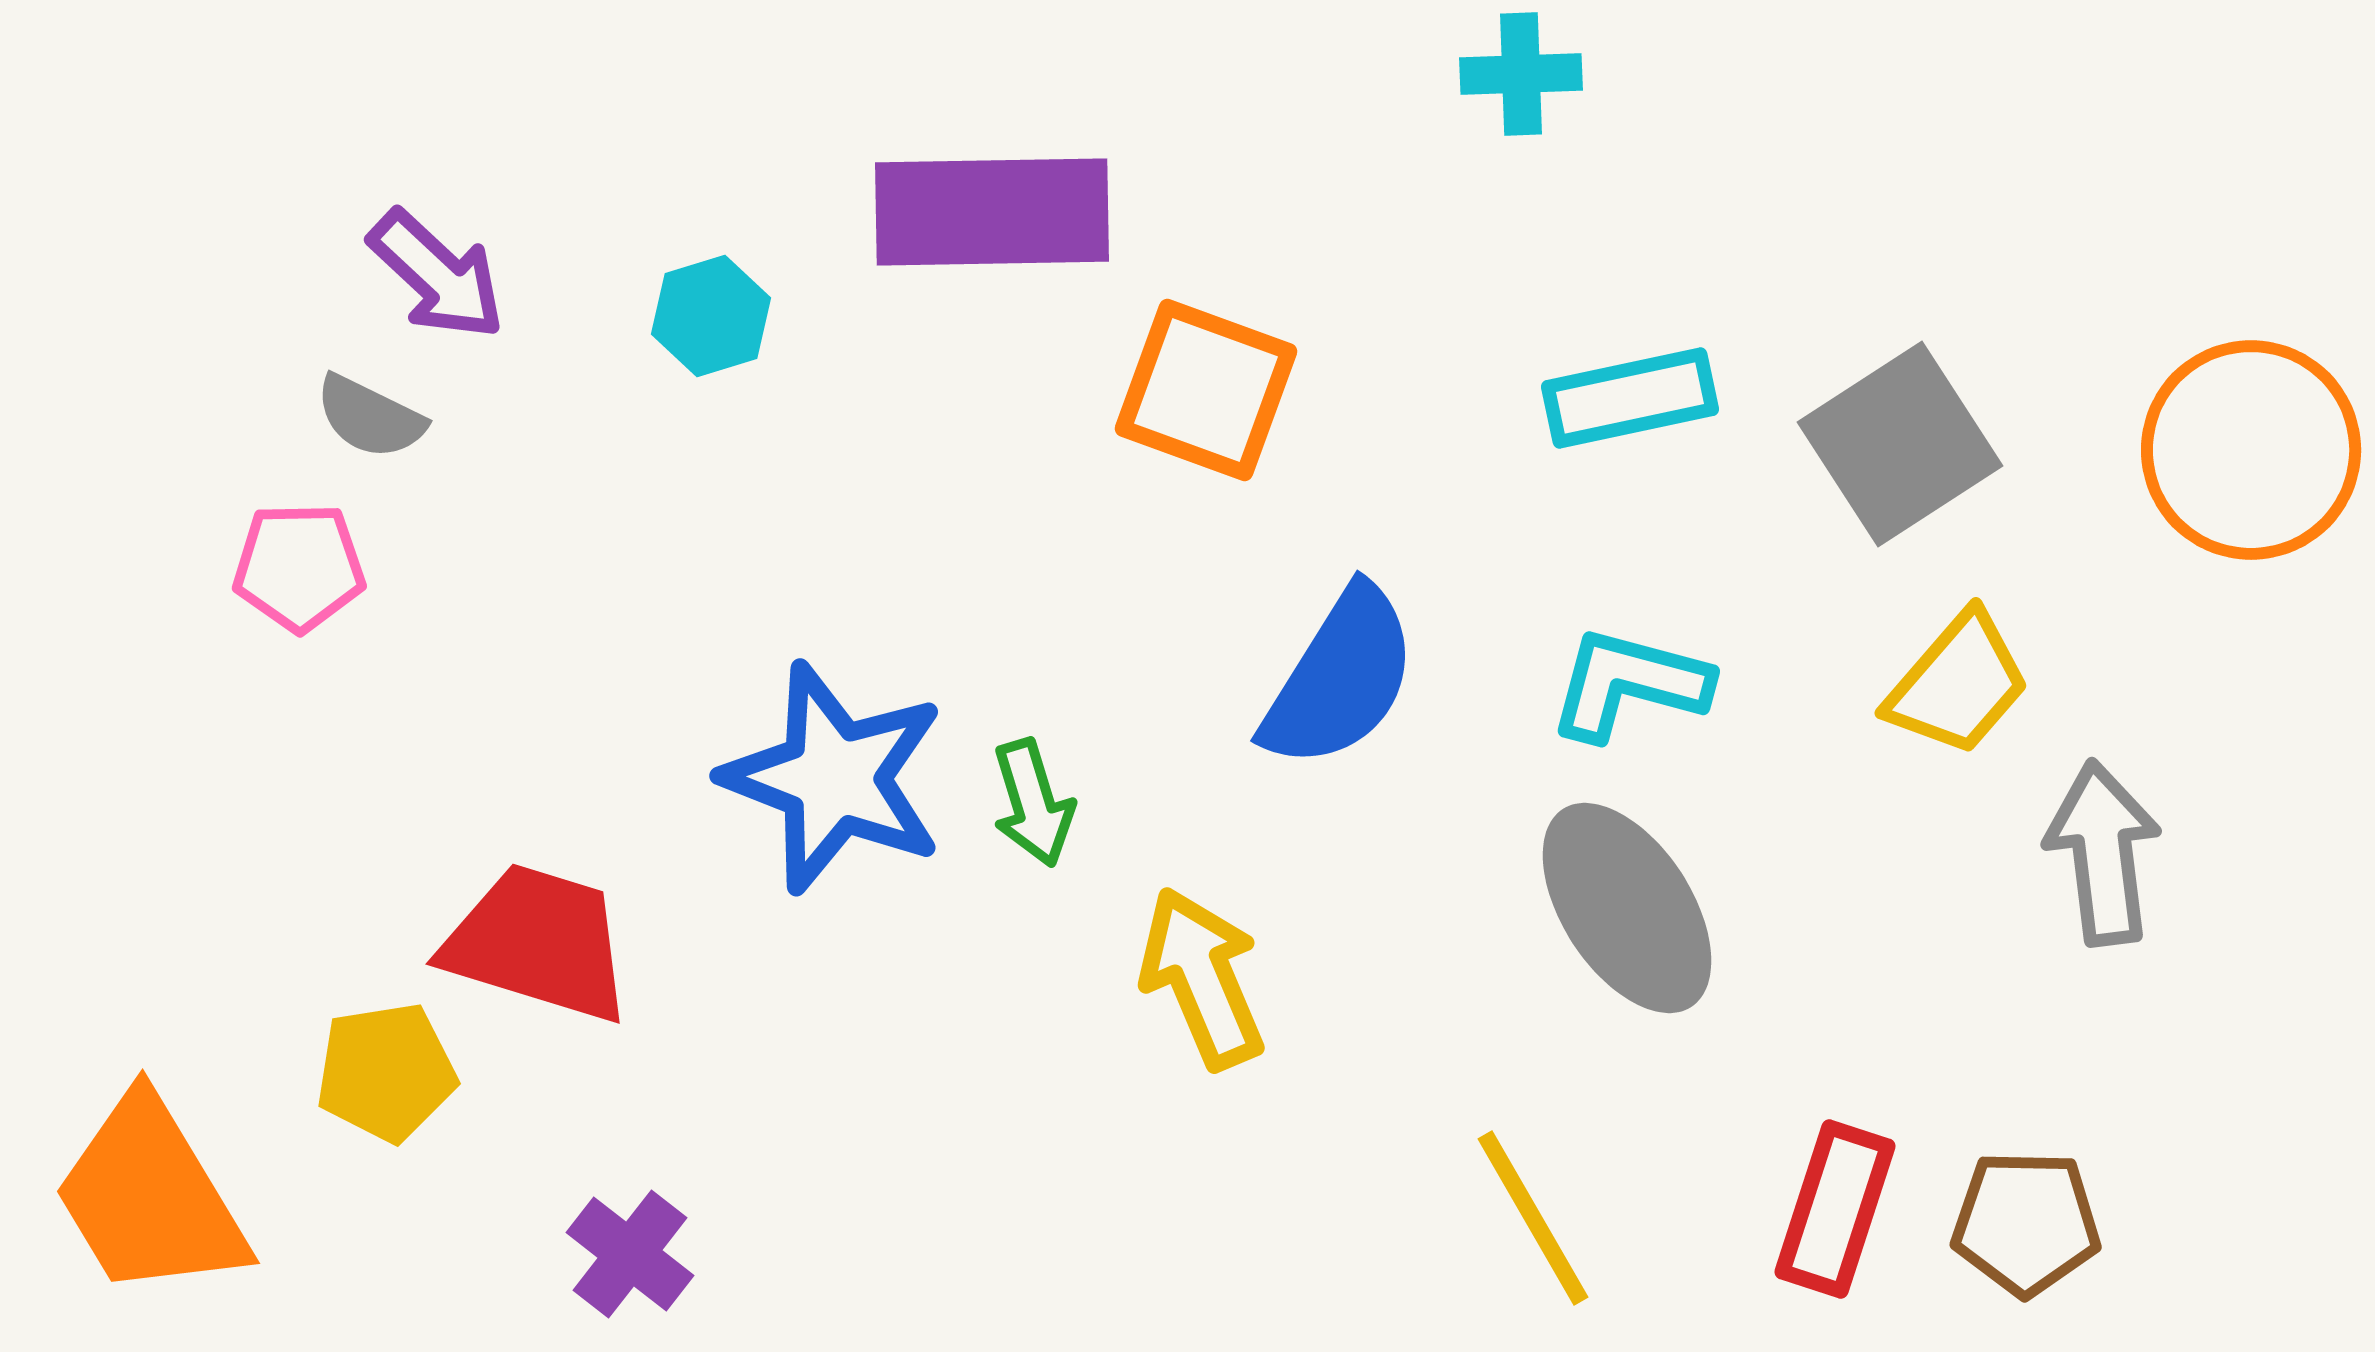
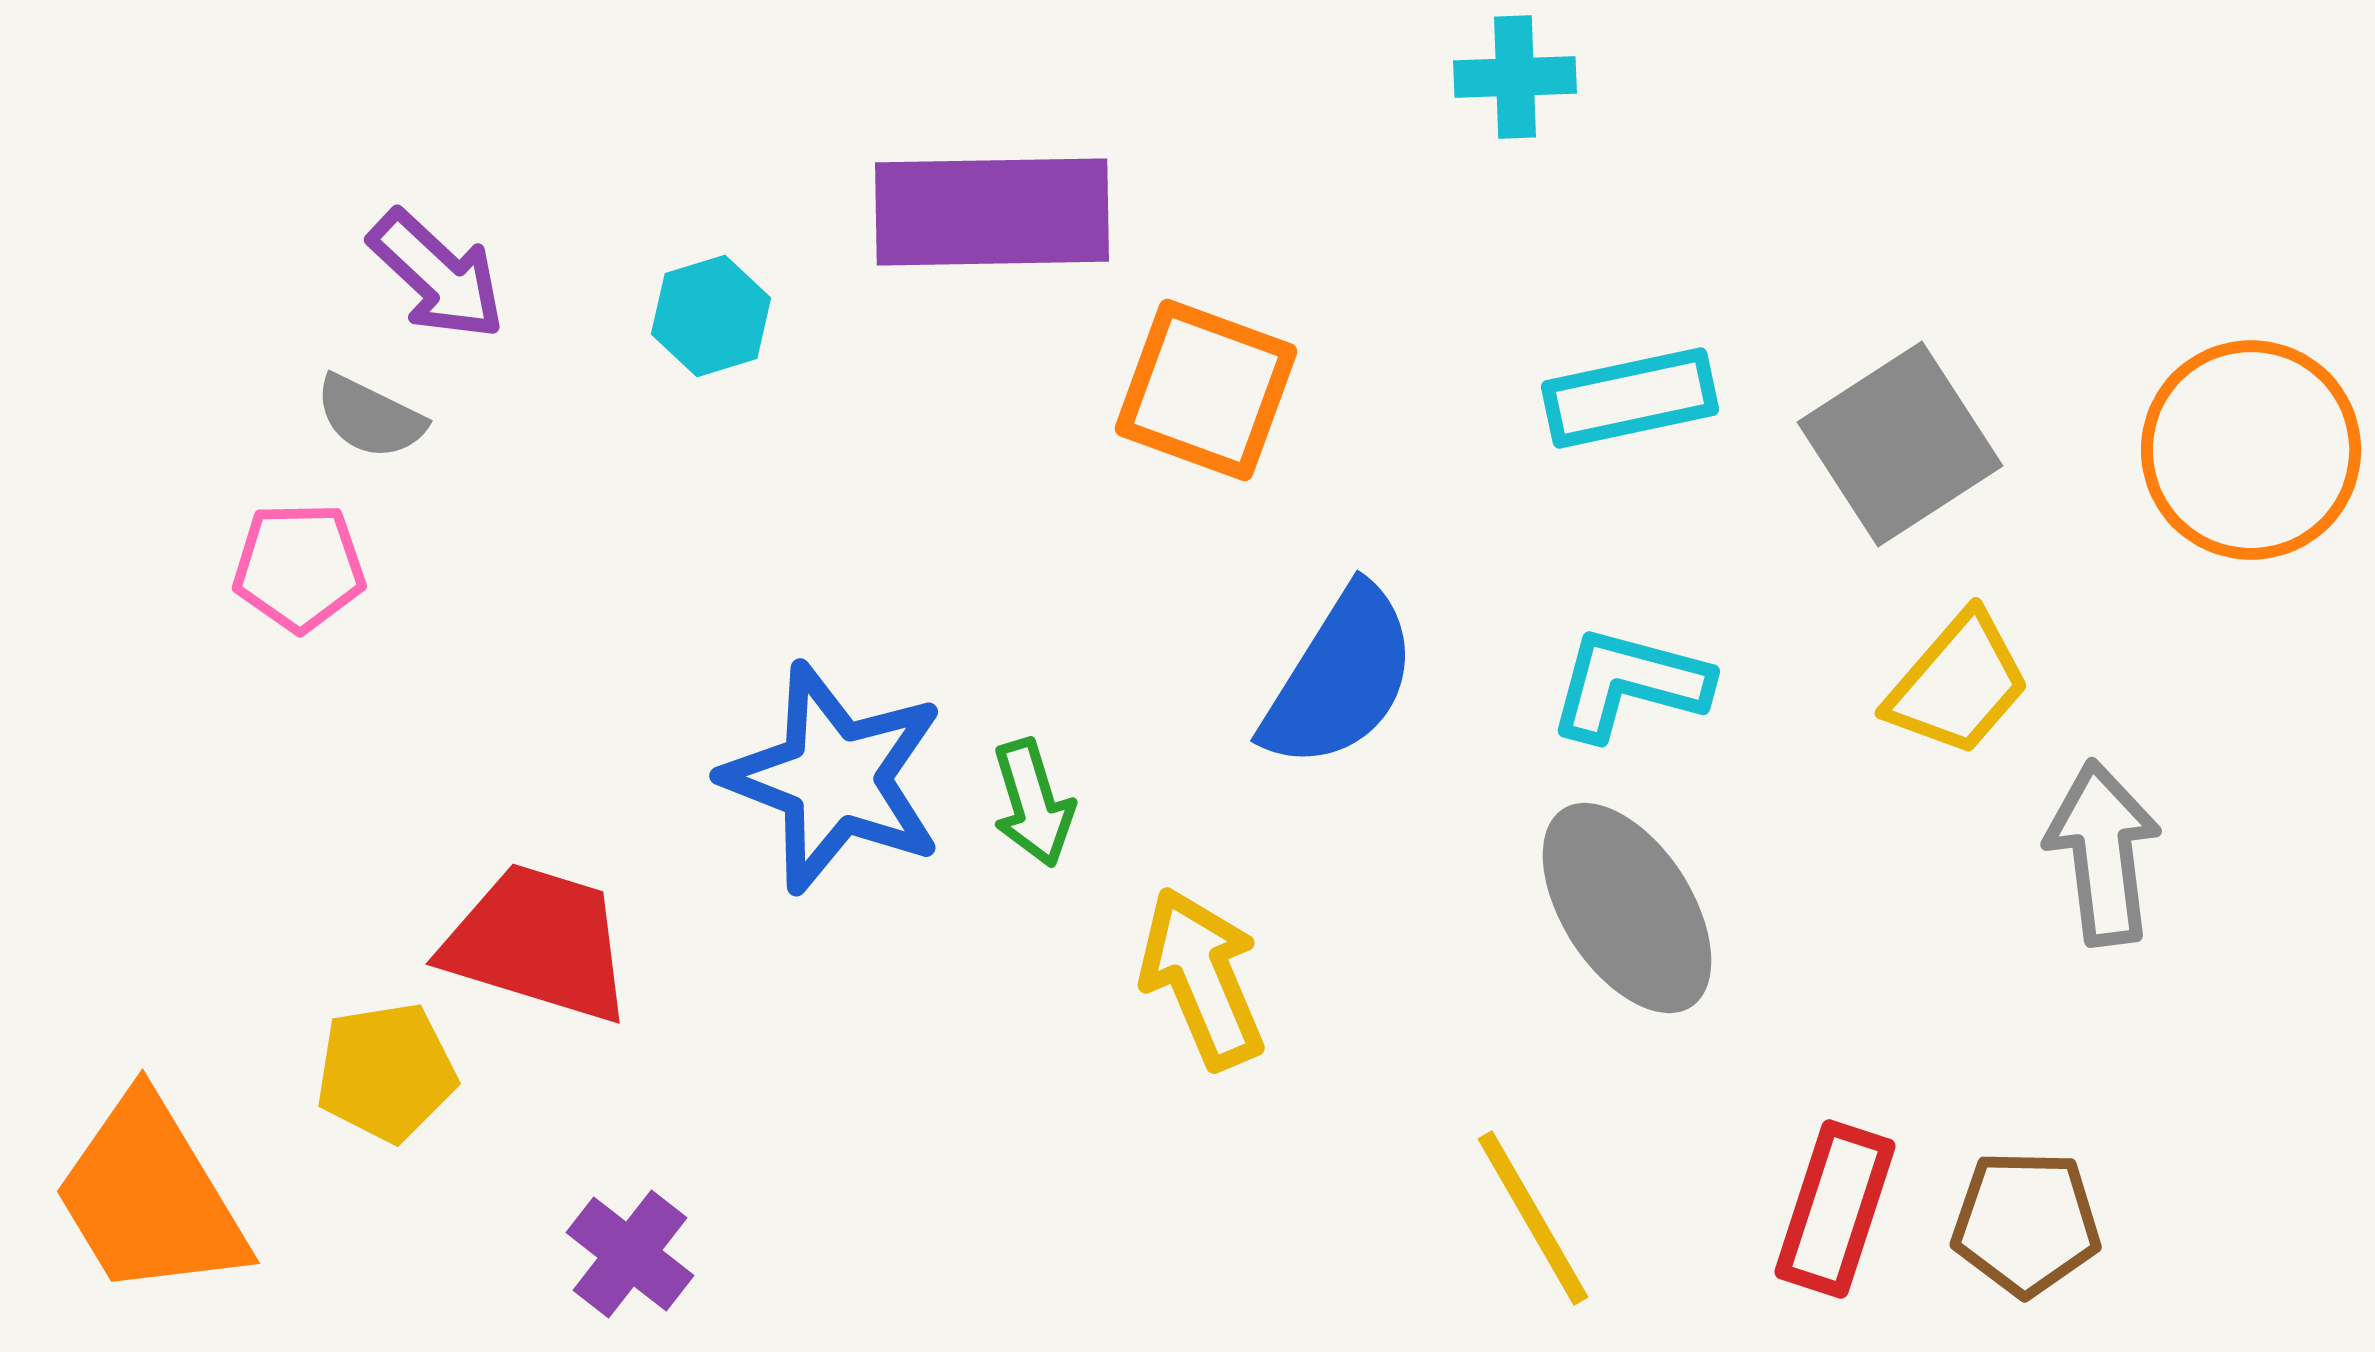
cyan cross: moved 6 px left, 3 px down
